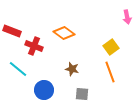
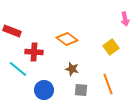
pink arrow: moved 2 px left, 2 px down
orange diamond: moved 3 px right, 6 px down
red cross: moved 6 px down; rotated 18 degrees counterclockwise
orange line: moved 2 px left, 12 px down
gray square: moved 1 px left, 4 px up
